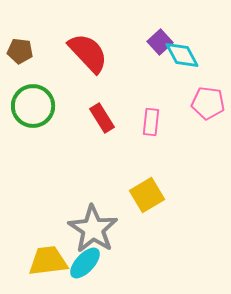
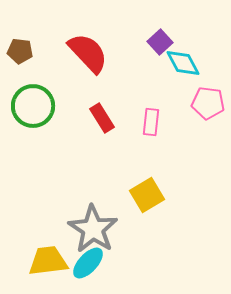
cyan diamond: moved 1 px right, 8 px down
cyan ellipse: moved 3 px right
